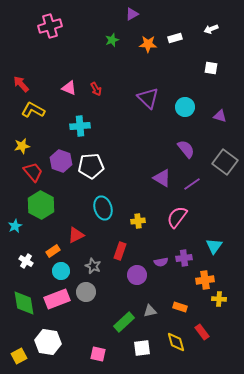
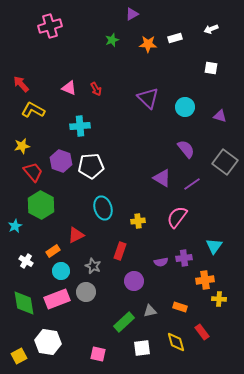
purple circle at (137, 275): moved 3 px left, 6 px down
